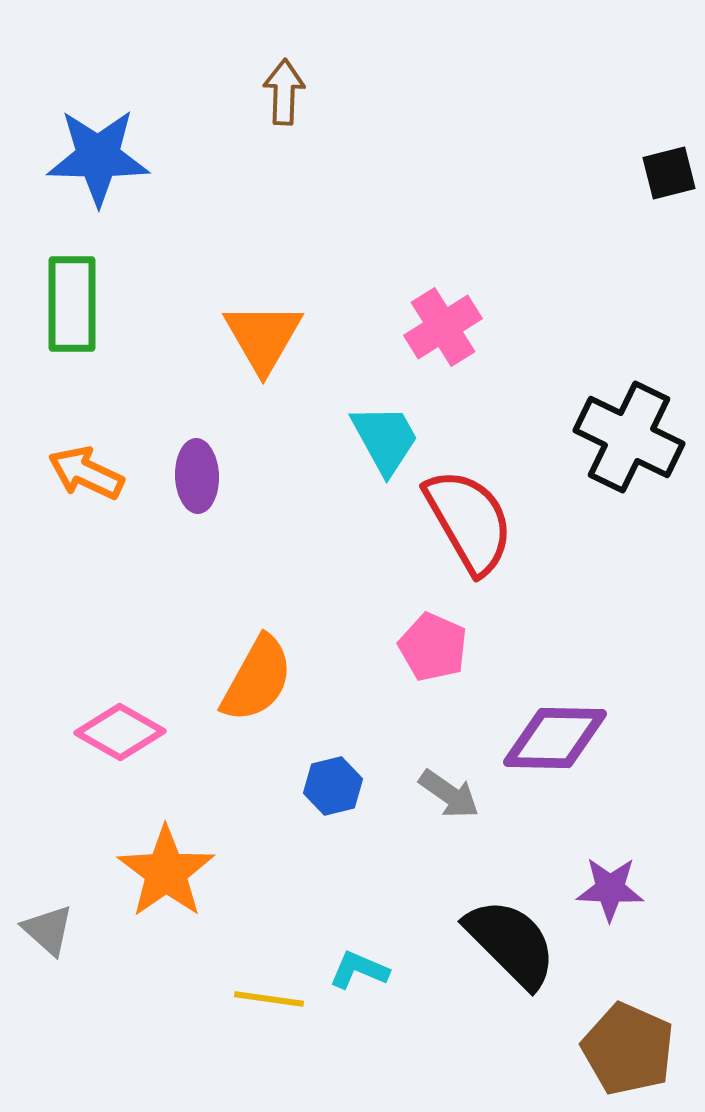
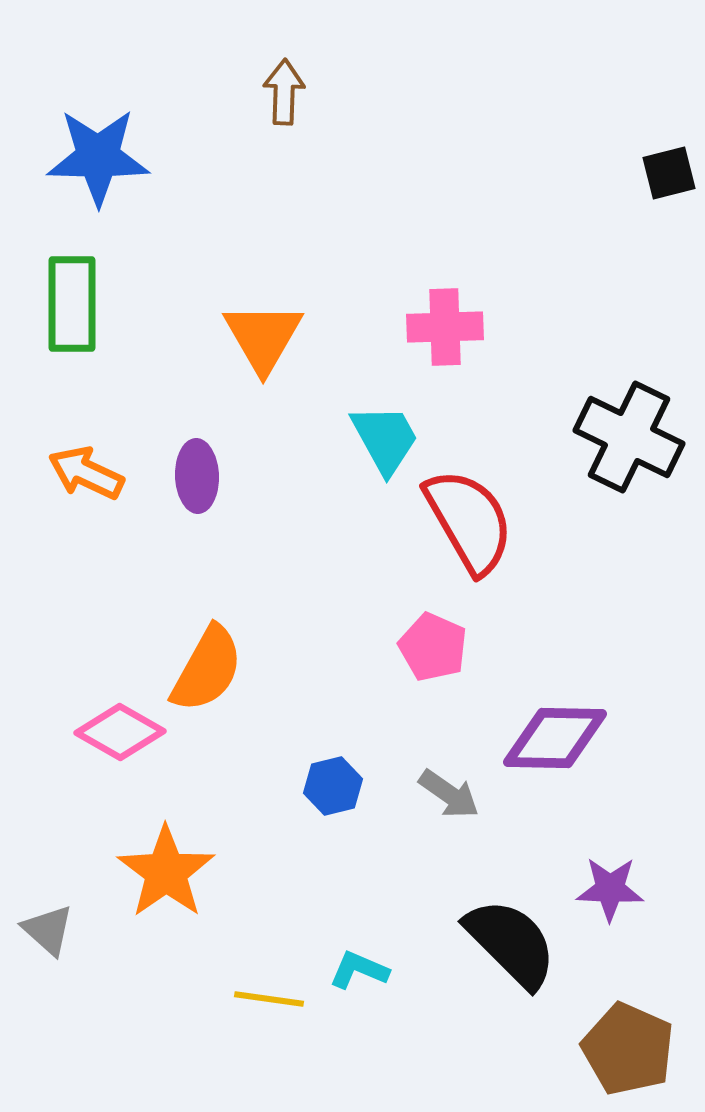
pink cross: moved 2 px right; rotated 30 degrees clockwise
orange semicircle: moved 50 px left, 10 px up
